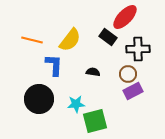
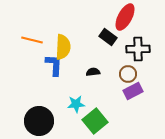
red ellipse: rotated 16 degrees counterclockwise
yellow semicircle: moved 7 px left, 7 px down; rotated 35 degrees counterclockwise
black semicircle: rotated 16 degrees counterclockwise
black circle: moved 22 px down
green square: rotated 25 degrees counterclockwise
